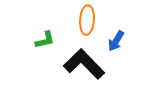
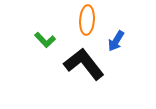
green L-shape: rotated 60 degrees clockwise
black L-shape: rotated 6 degrees clockwise
